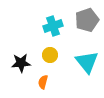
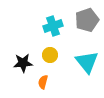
black star: moved 2 px right
